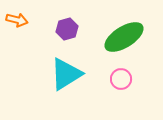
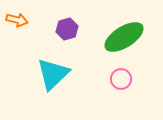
cyan triangle: moved 13 px left; rotated 12 degrees counterclockwise
